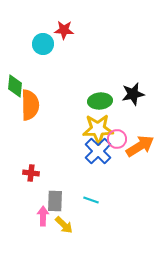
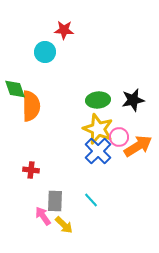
cyan circle: moved 2 px right, 8 px down
green diamond: moved 3 px down; rotated 25 degrees counterclockwise
black star: moved 6 px down
green ellipse: moved 2 px left, 1 px up
orange semicircle: moved 1 px right, 1 px down
yellow star: rotated 24 degrees clockwise
pink circle: moved 2 px right, 2 px up
orange arrow: moved 2 px left
red cross: moved 3 px up
cyan line: rotated 28 degrees clockwise
pink arrow: rotated 36 degrees counterclockwise
